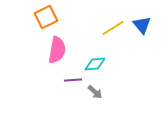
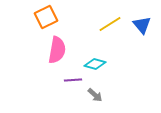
yellow line: moved 3 px left, 4 px up
cyan diamond: rotated 20 degrees clockwise
gray arrow: moved 3 px down
